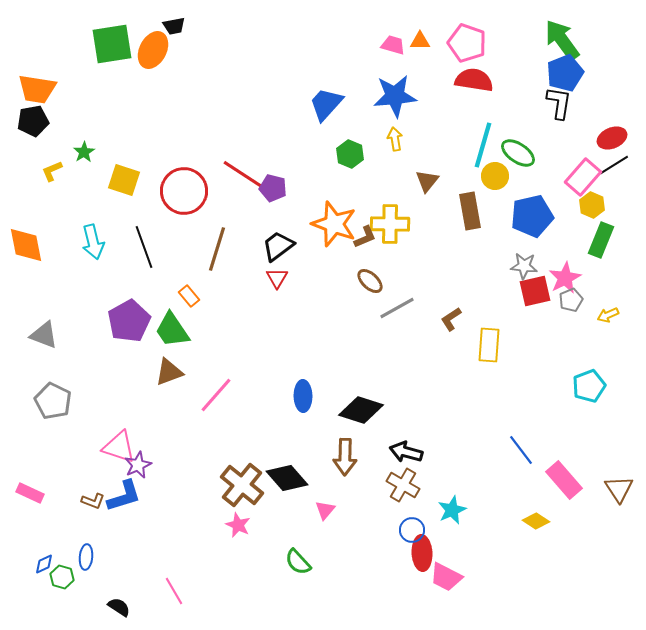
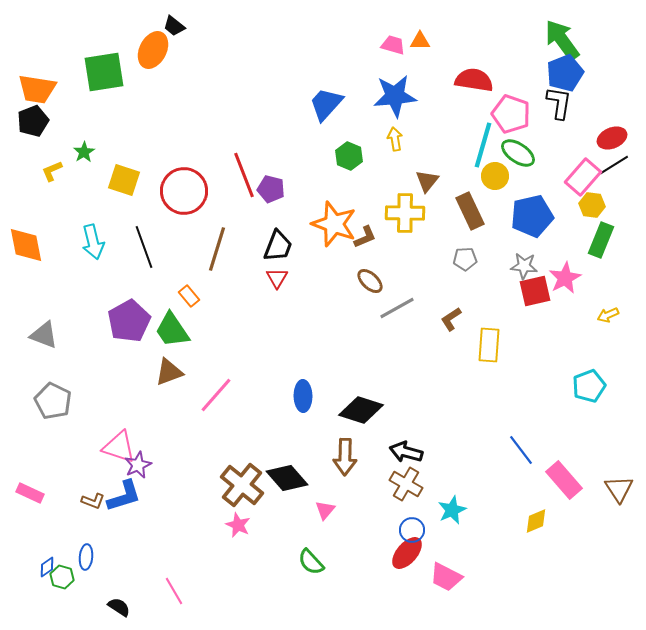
black trapezoid at (174, 26): rotated 50 degrees clockwise
pink pentagon at (467, 43): moved 44 px right, 71 px down
green square at (112, 44): moved 8 px left, 28 px down
black pentagon at (33, 121): rotated 12 degrees counterclockwise
green hexagon at (350, 154): moved 1 px left, 2 px down
red line at (244, 175): rotated 36 degrees clockwise
purple pentagon at (273, 188): moved 2 px left, 1 px down
yellow hexagon at (592, 205): rotated 15 degrees counterclockwise
brown rectangle at (470, 211): rotated 15 degrees counterclockwise
yellow cross at (390, 224): moved 15 px right, 11 px up
black trapezoid at (278, 246): rotated 148 degrees clockwise
gray pentagon at (571, 300): moved 106 px left, 41 px up; rotated 20 degrees clockwise
brown cross at (403, 485): moved 3 px right, 1 px up
yellow diamond at (536, 521): rotated 56 degrees counterclockwise
red ellipse at (422, 553): moved 15 px left; rotated 44 degrees clockwise
green semicircle at (298, 562): moved 13 px right
blue diamond at (44, 564): moved 3 px right, 3 px down; rotated 10 degrees counterclockwise
